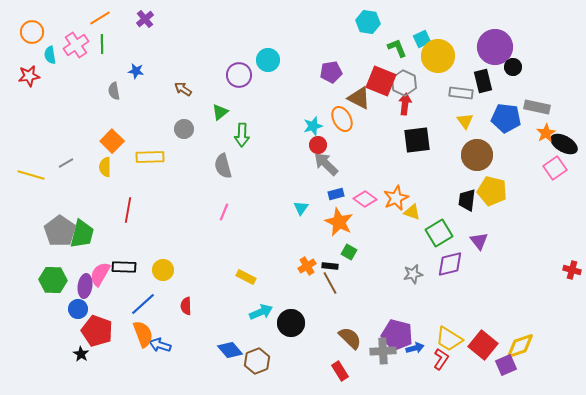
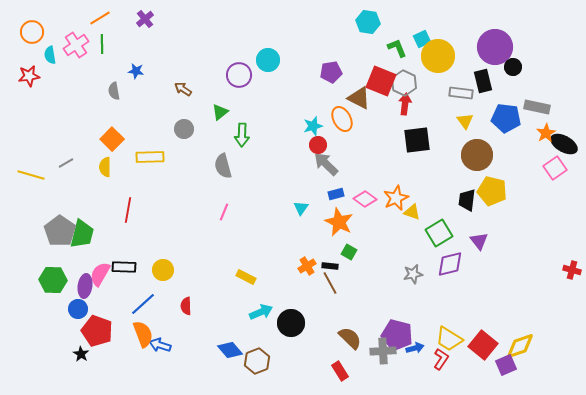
orange square at (112, 141): moved 2 px up
